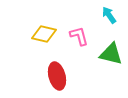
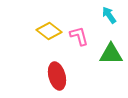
yellow diamond: moved 5 px right, 3 px up; rotated 25 degrees clockwise
green triangle: rotated 15 degrees counterclockwise
